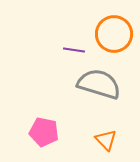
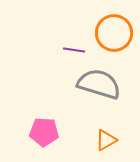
orange circle: moved 1 px up
pink pentagon: rotated 8 degrees counterclockwise
orange triangle: rotated 45 degrees clockwise
